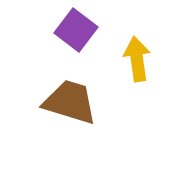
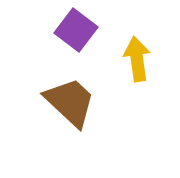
brown trapezoid: rotated 26 degrees clockwise
